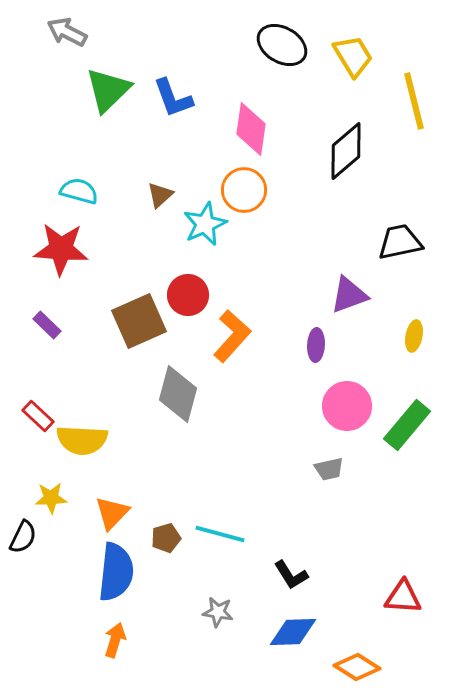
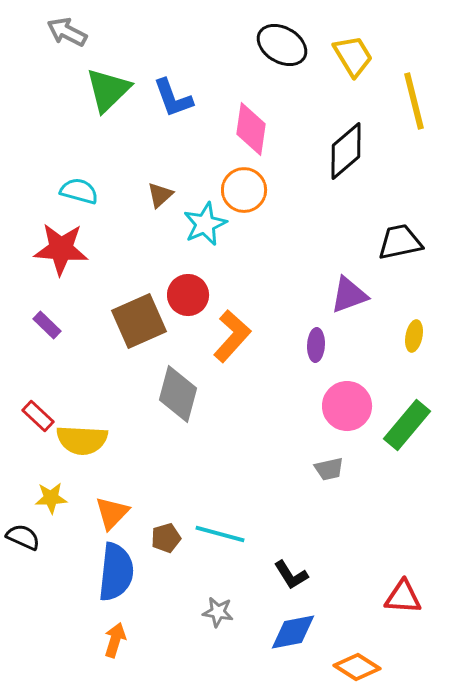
black semicircle: rotated 92 degrees counterclockwise
blue diamond: rotated 9 degrees counterclockwise
